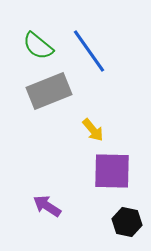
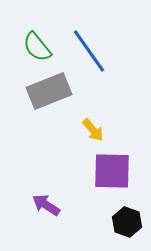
green semicircle: moved 1 px left, 1 px down; rotated 12 degrees clockwise
purple arrow: moved 1 px left, 1 px up
black hexagon: rotated 8 degrees clockwise
